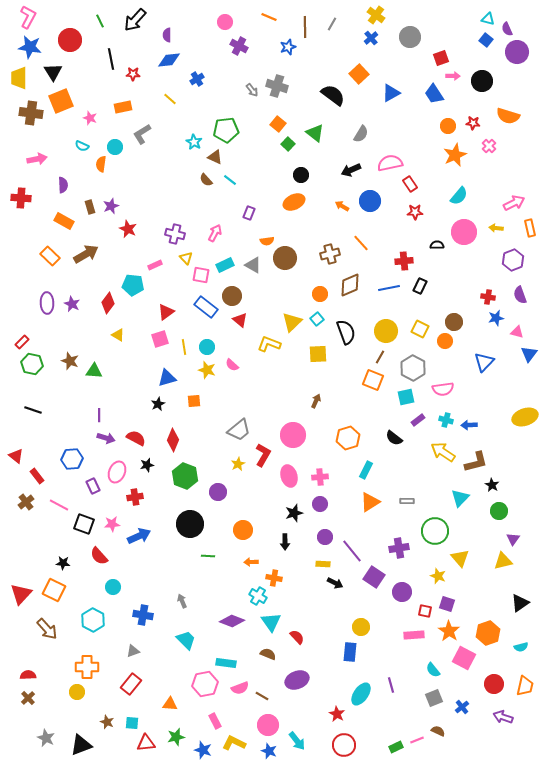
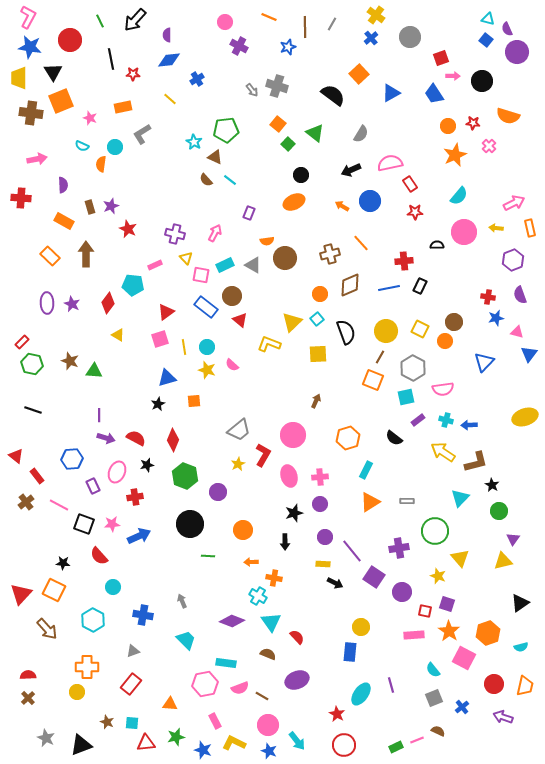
brown arrow at (86, 254): rotated 60 degrees counterclockwise
